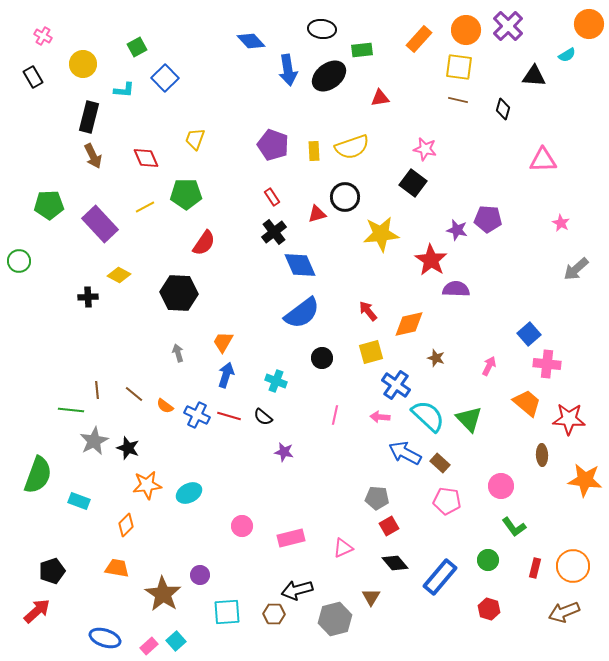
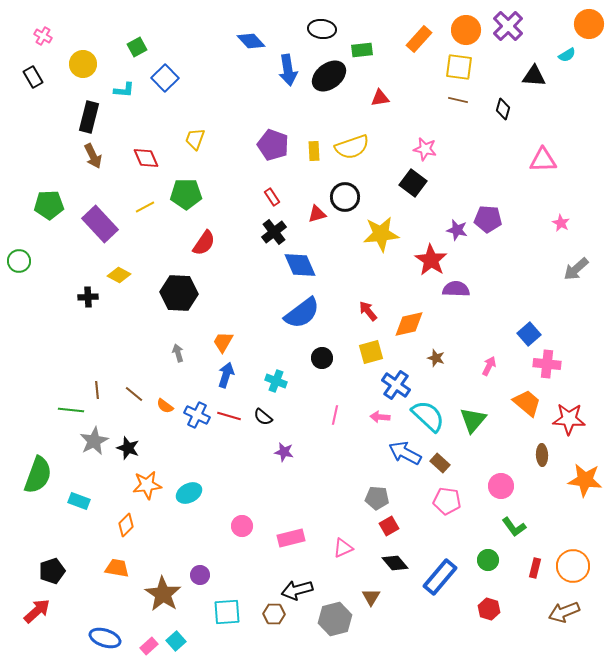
green triangle at (469, 419): moved 4 px right, 1 px down; rotated 24 degrees clockwise
